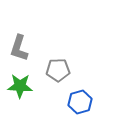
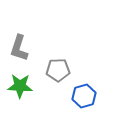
blue hexagon: moved 4 px right, 6 px up
